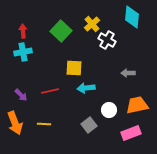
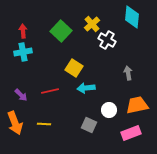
yellow square: rotated 30 degrees clockwise
gray arrow: rotated 80 degrees clockwise
gray square: rotated 28 degrees counterclockwise
